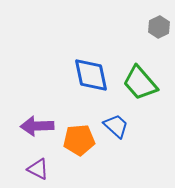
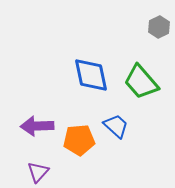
green trapezoid: moved 1 px right, 1 px up
purple triangle: moved 3 px down; rotated 45 degrees clockwise
